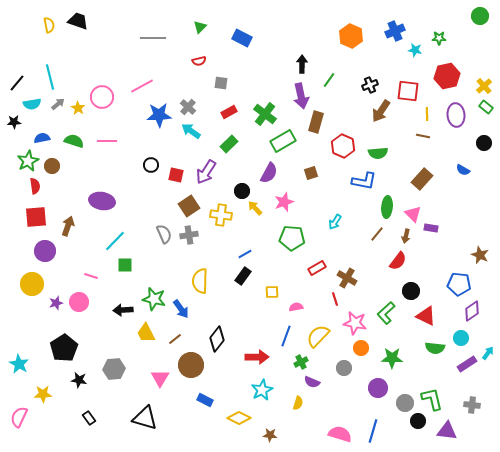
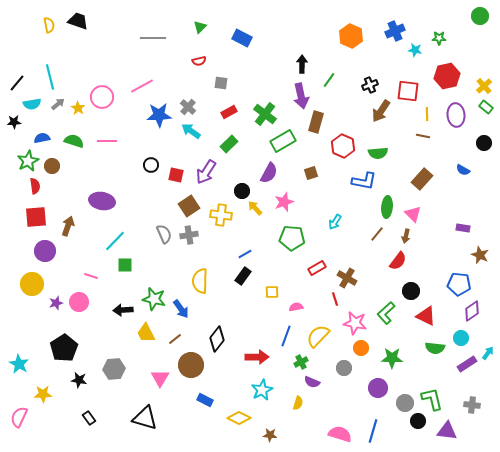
purple rectangle at (431, 228): moved 32 px right
